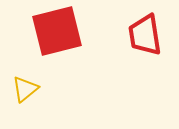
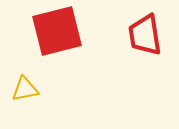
yellow triangle: rotated 28 degrees clockwise
